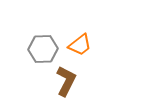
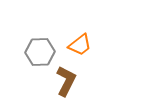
gray hexagon: moved 3 px left, 3 px down
